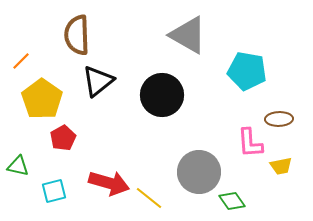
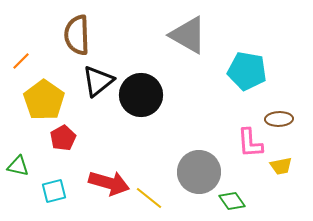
black circle: moved 21 px left
yellow pentagon: moved 2 px right, 1 px down
